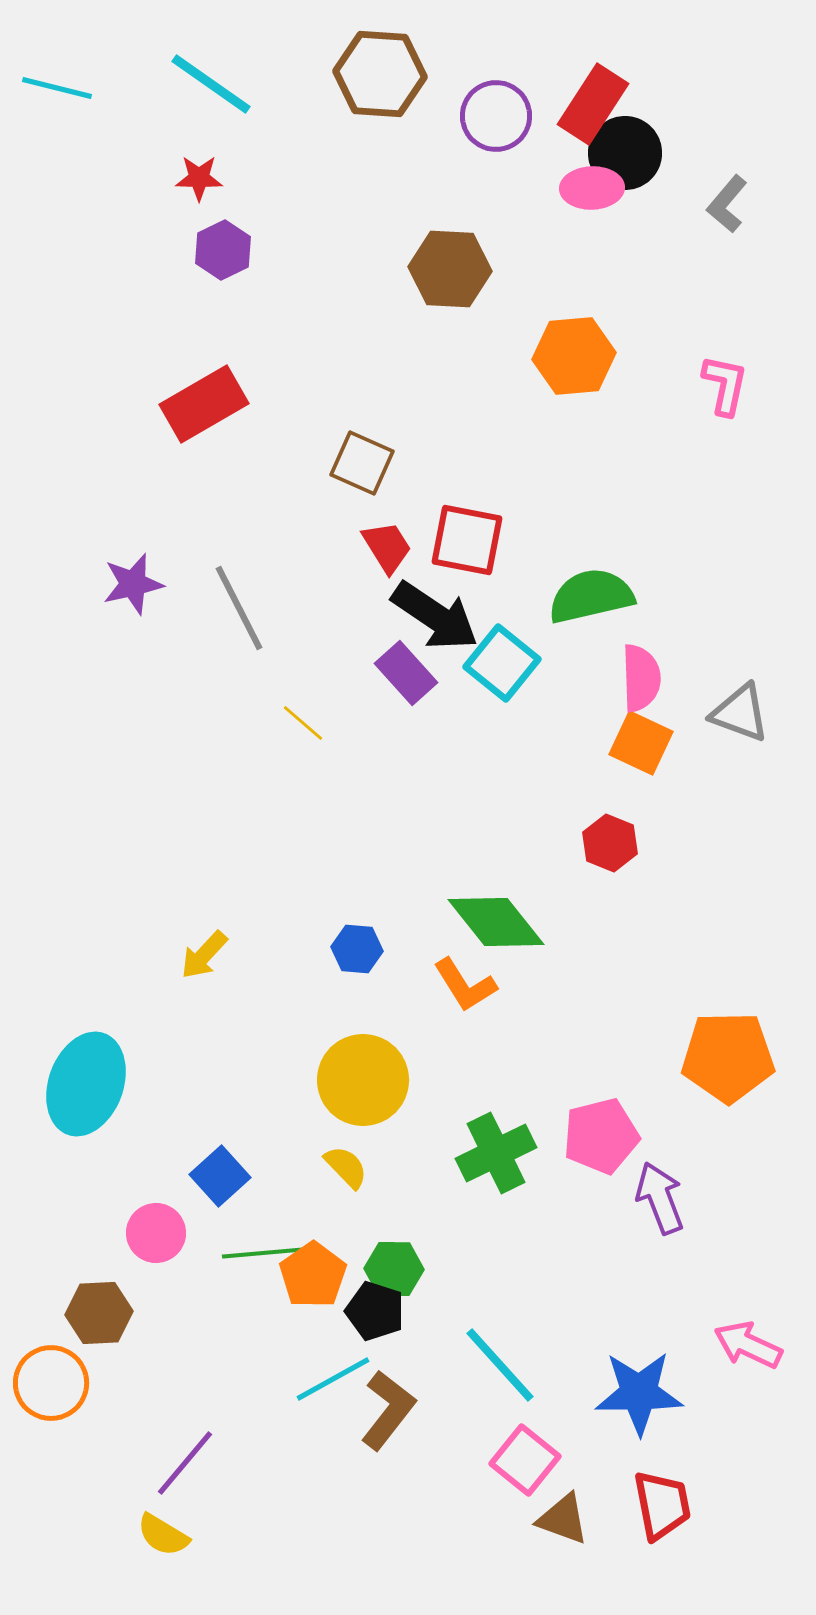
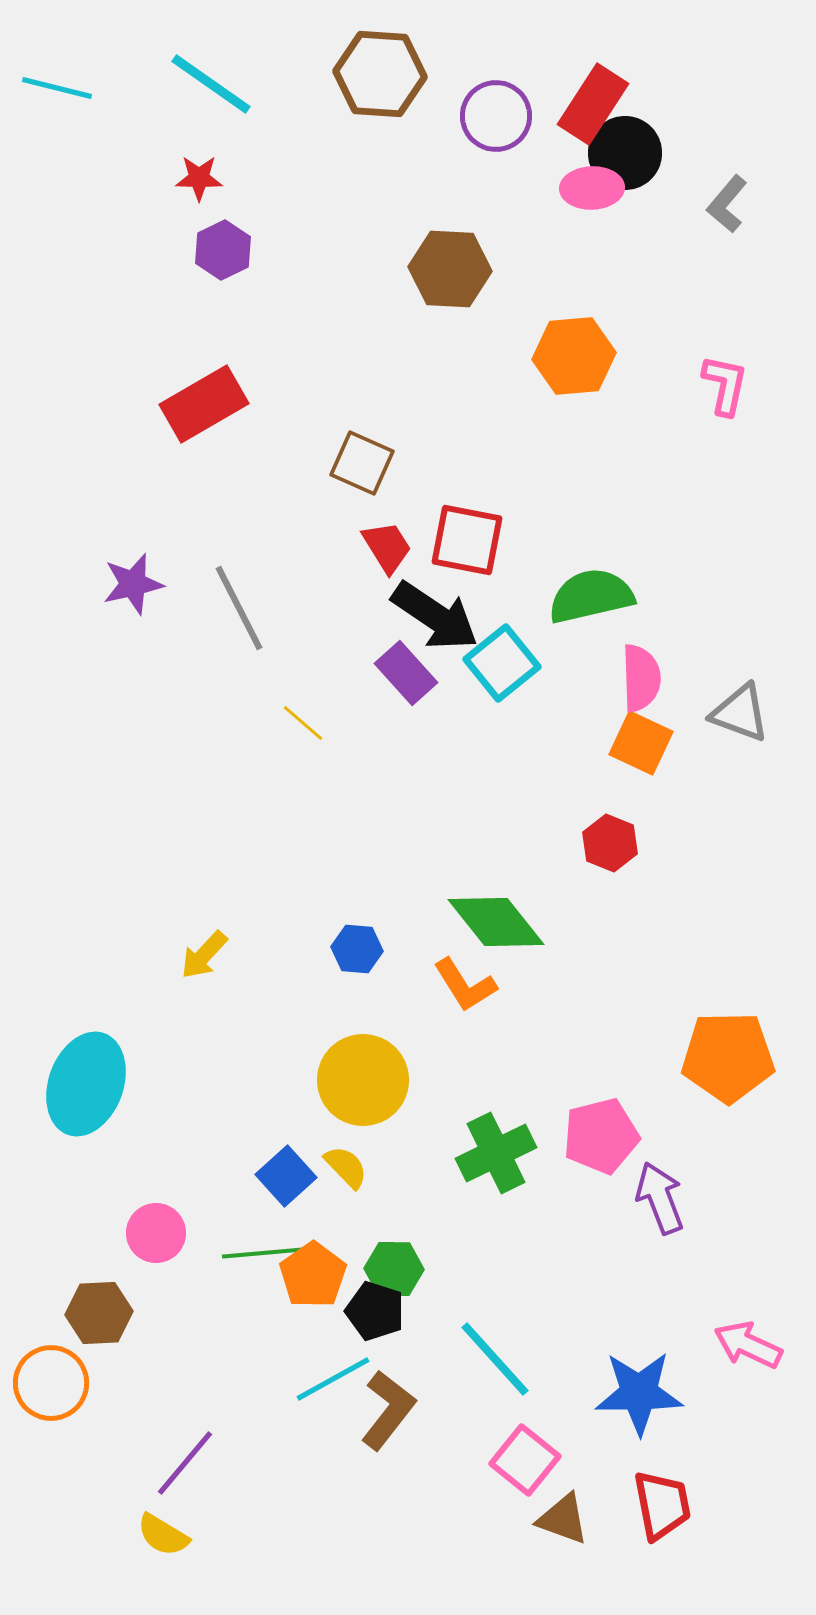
cyan square at (502, 663): rotated 12 degrees clockwise
blue square at (220, 1176): moved 66 px right
cyan line at (500, 1365): moved 5 px left, 6 px up
